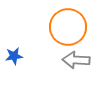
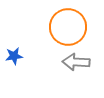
gray arrow: moved 2 px down
